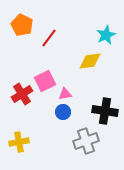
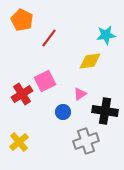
orange pentagon: moved 5 px up
cyan star: rotated 18 degrees clockwise
pink triangle: moved 15 px right; rotated 24 degrees counterclockwise
yellow cross: rotated 30 degrees counterclockwise
